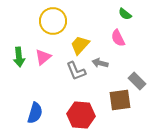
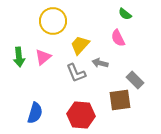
gray L-shape: moved 2 px down
gray rectangle: moved 2 px left, 1 px up
